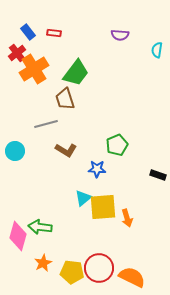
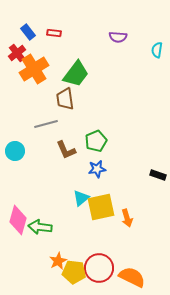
purple semicircle: moved 2 px left, 2 px down
green trapezoid: moved 1 px down
brown trapezoid: rotated 10 degrees clockwise
green pentagon: moved 21 px left, 4 px up
brown L-shape: rotated 35 degrees clockwise
blue star: rotated 12 degrees counterclockwise
cyan triangle: moved 2 px left
yellow square: moved 2 px left; rotated 8 degrees counterclockwise
pink diamond: moved 16 px up
orange star: moved 15 px right, 2 px up
yellow pentagon: moved 2 px right
